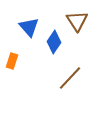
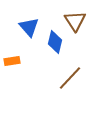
brown triangle: moved 2 px left
blue diamond: moved 1 px right; rotated 20 degrees counterclockwise
orange rectangle: rotated 63 degrees clockwise
